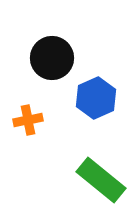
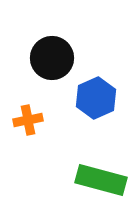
green rectangle: rotated 24 degrees counterclockwise
